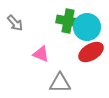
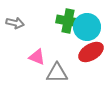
gray arrow: rotated 36 degrees counterclockwise
pink triangle: moved 4 px left, 3 px down
gray triangle: moved 3 px left, 10 px up
